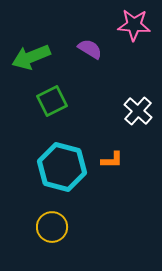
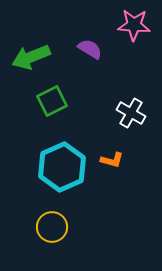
white cross: moved 7 px left, 2 px down; rotated 12 degrees counterclockwise
orange L-shape: rotated 15 degrees clockwise
cyan hexagon: rotated 21 degrees clockwise
